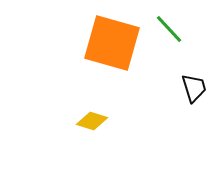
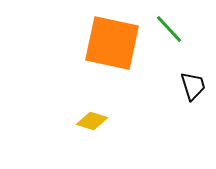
orange square: rotated 4 degrees counterclockwise
black trapezoid: moved 1 px left, 2 px up
